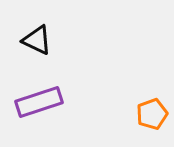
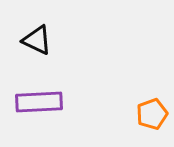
purple rectangle: rotated 15 degrees clockwise
